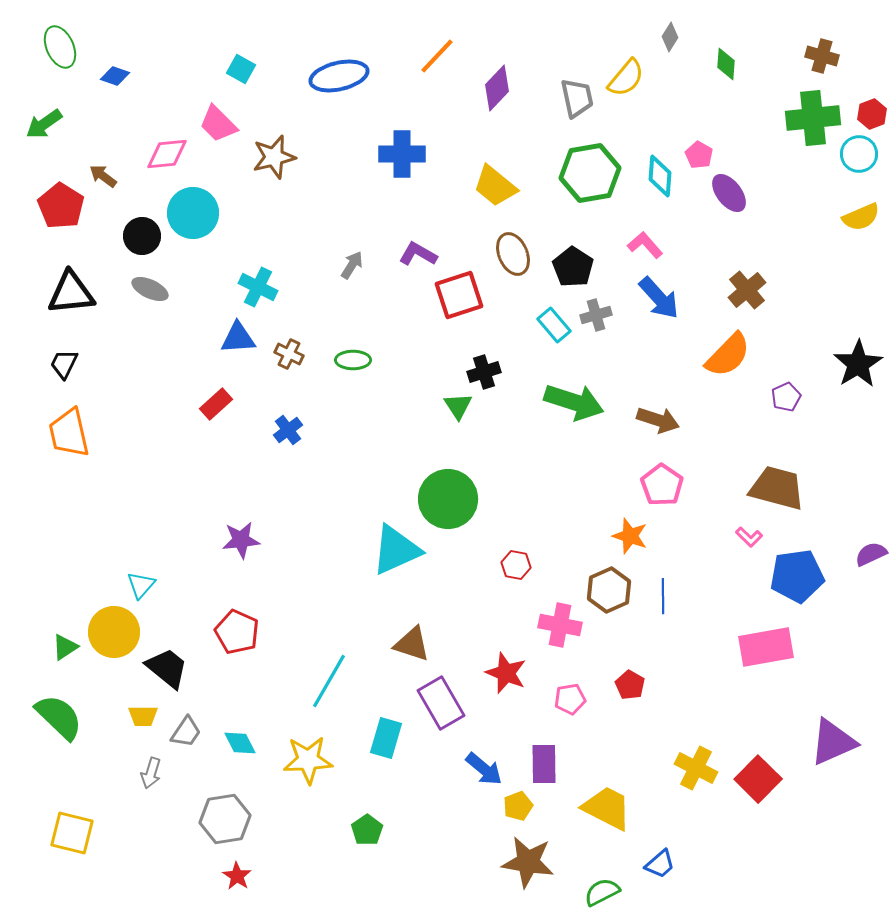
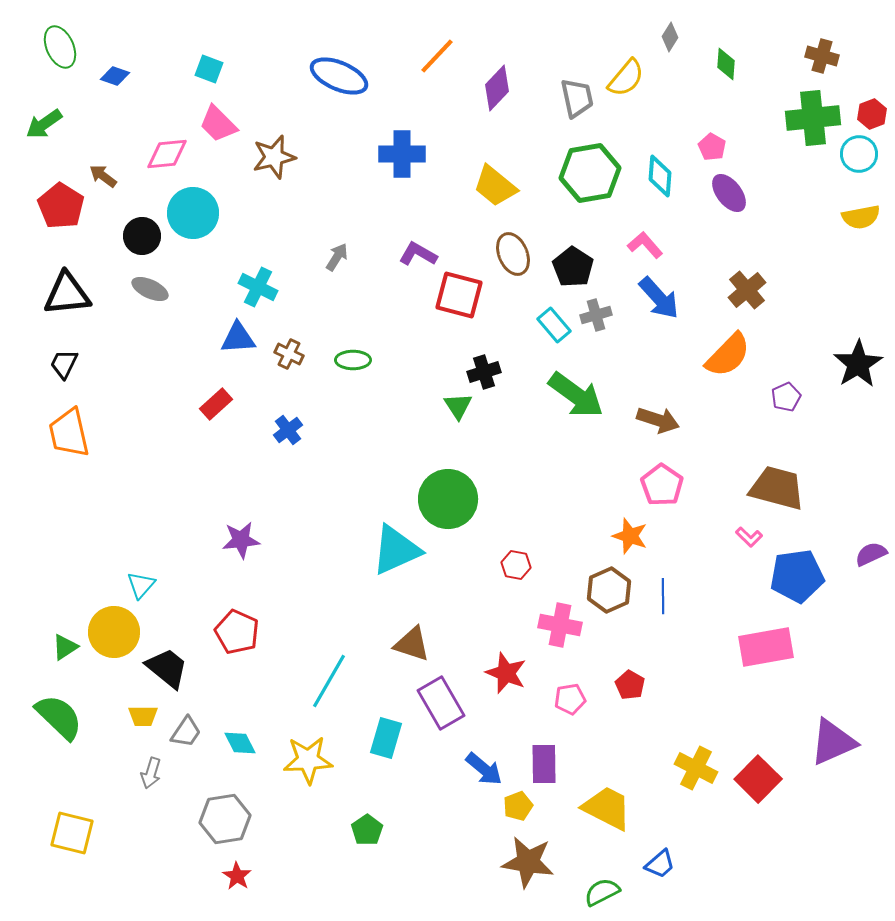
cyan square at (241, 69): moved 32 px left; rotated 8 degrees counterclockwise
blue ellipse at (339, 76): rotated 36 degrees clockwise
pink pentagon at (699, 155): moved 13 px right, 8 px up
yellow semicircle at (861, 217): rotated 12 degrees clockwise
gray arrow at (352, 265): moved 15 px left, 8 px up
black triangle at (71, 293): moved 4 px left, 1 px down
red square at (459, 295): rotated 33 degrees clockwise
green arrow at (574, 402): moved 2 px right, 7 px up; rotated 18 degrees clockwise
